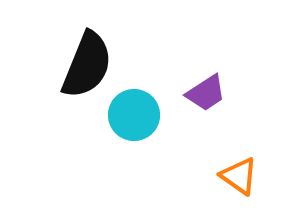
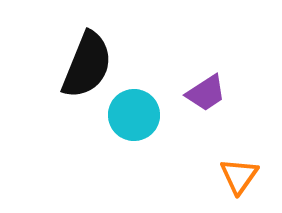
orange triangle: rotated 30 degrees clockwise
